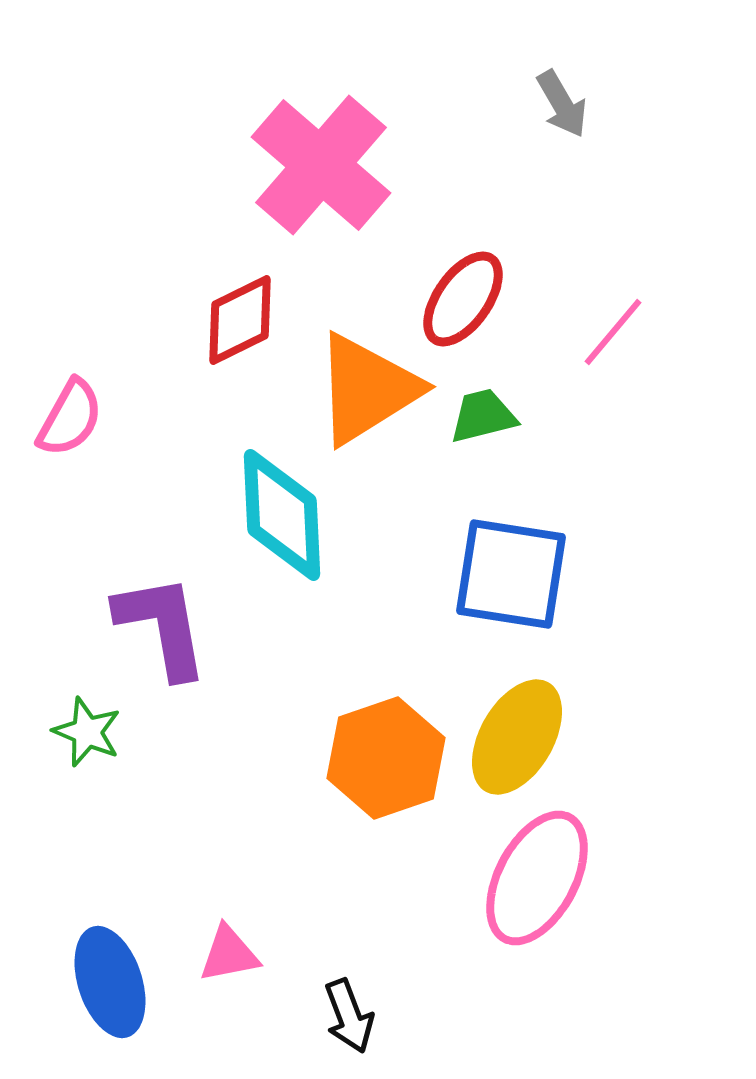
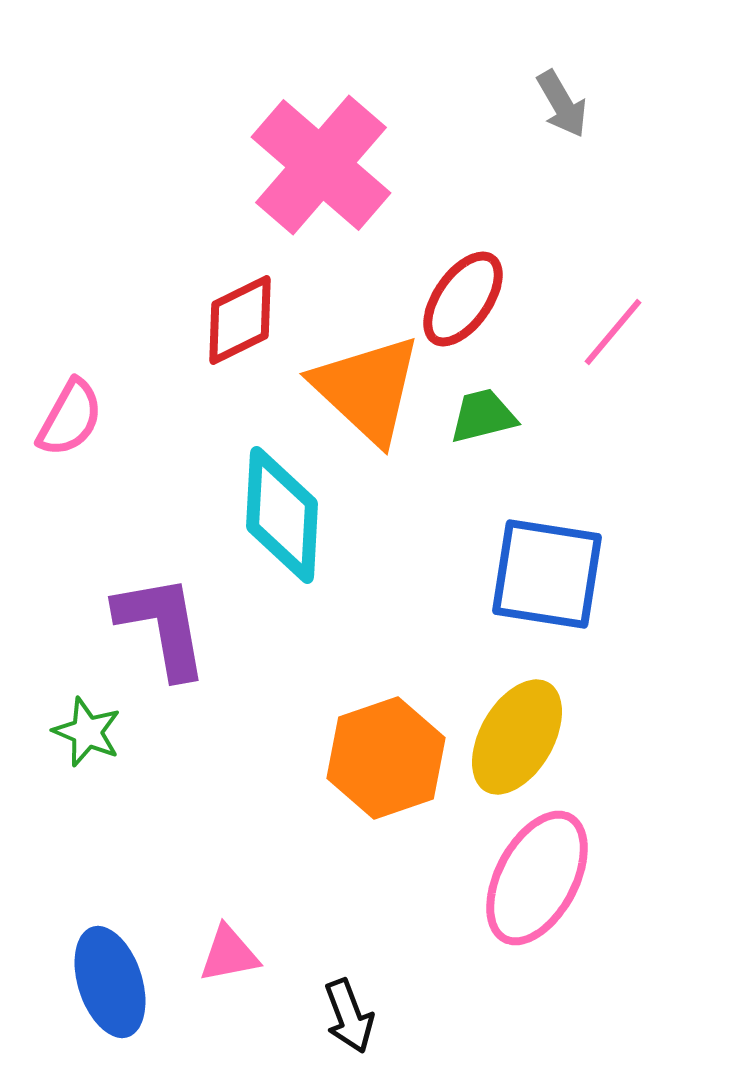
orange triangle: rotated 45 degrees counterclockwise
cyan diamond: rotated 6 degrees clockwise
blue square: moved 36 px right
